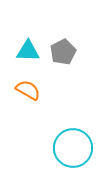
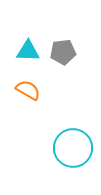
gray pentagon: rotated 20 degrees clockwise
